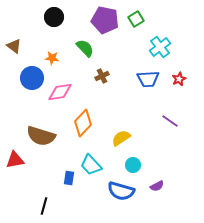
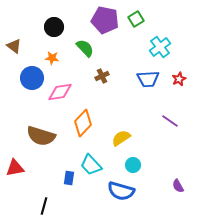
black circle: moved 10 px down
red triangle: moved 8 px down
purple semicircle: moved 21 px right; rotated 88 degrees clockwise
